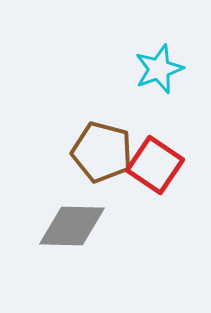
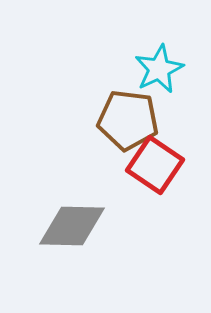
cyan star: rotated 6 degrees counterclockwise
brown pentagon: moved 26 px right, 32 px up; rotated 8 degrees counterclockwise
